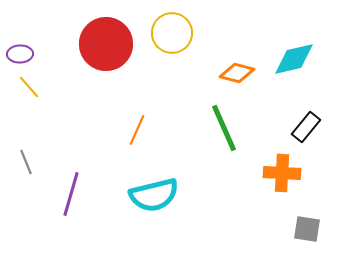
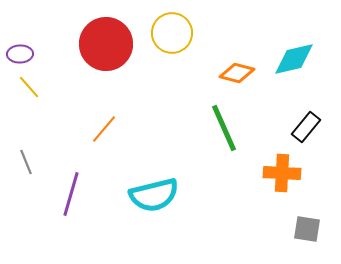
orange line: moved 33 px left, 1 px up; rotated 16 degrees clockwise
